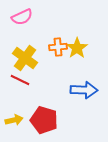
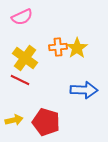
red pentagon: moved 2 px right, 2 px down
